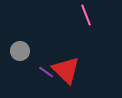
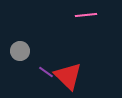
pink line: rotated 75 degrees counterclockwise
red triangle: moved 2 px right, 6 px down
